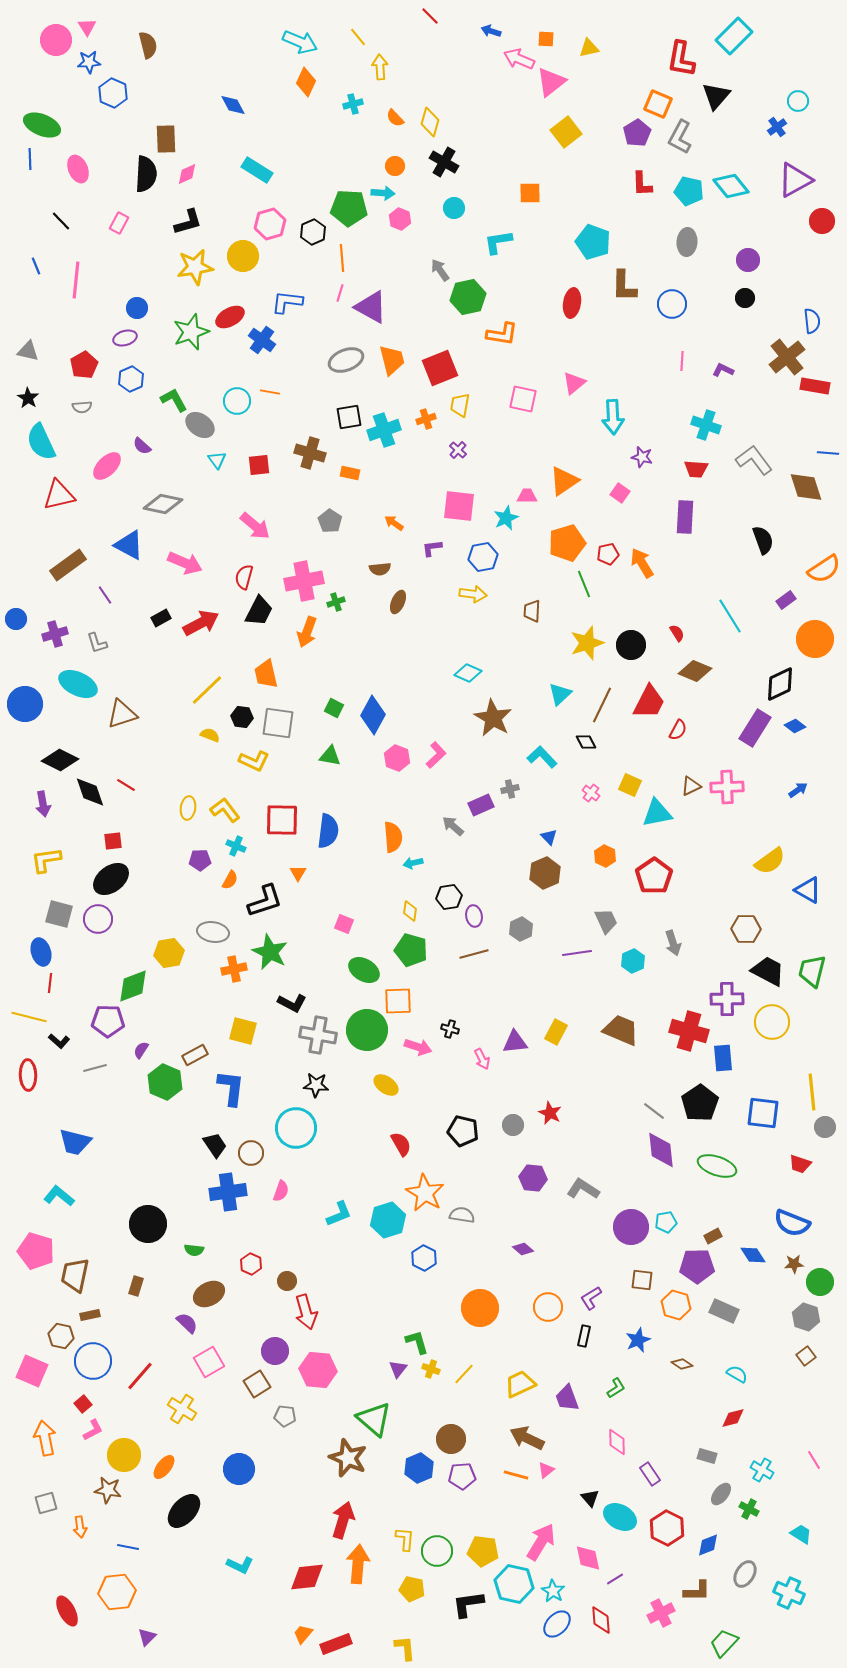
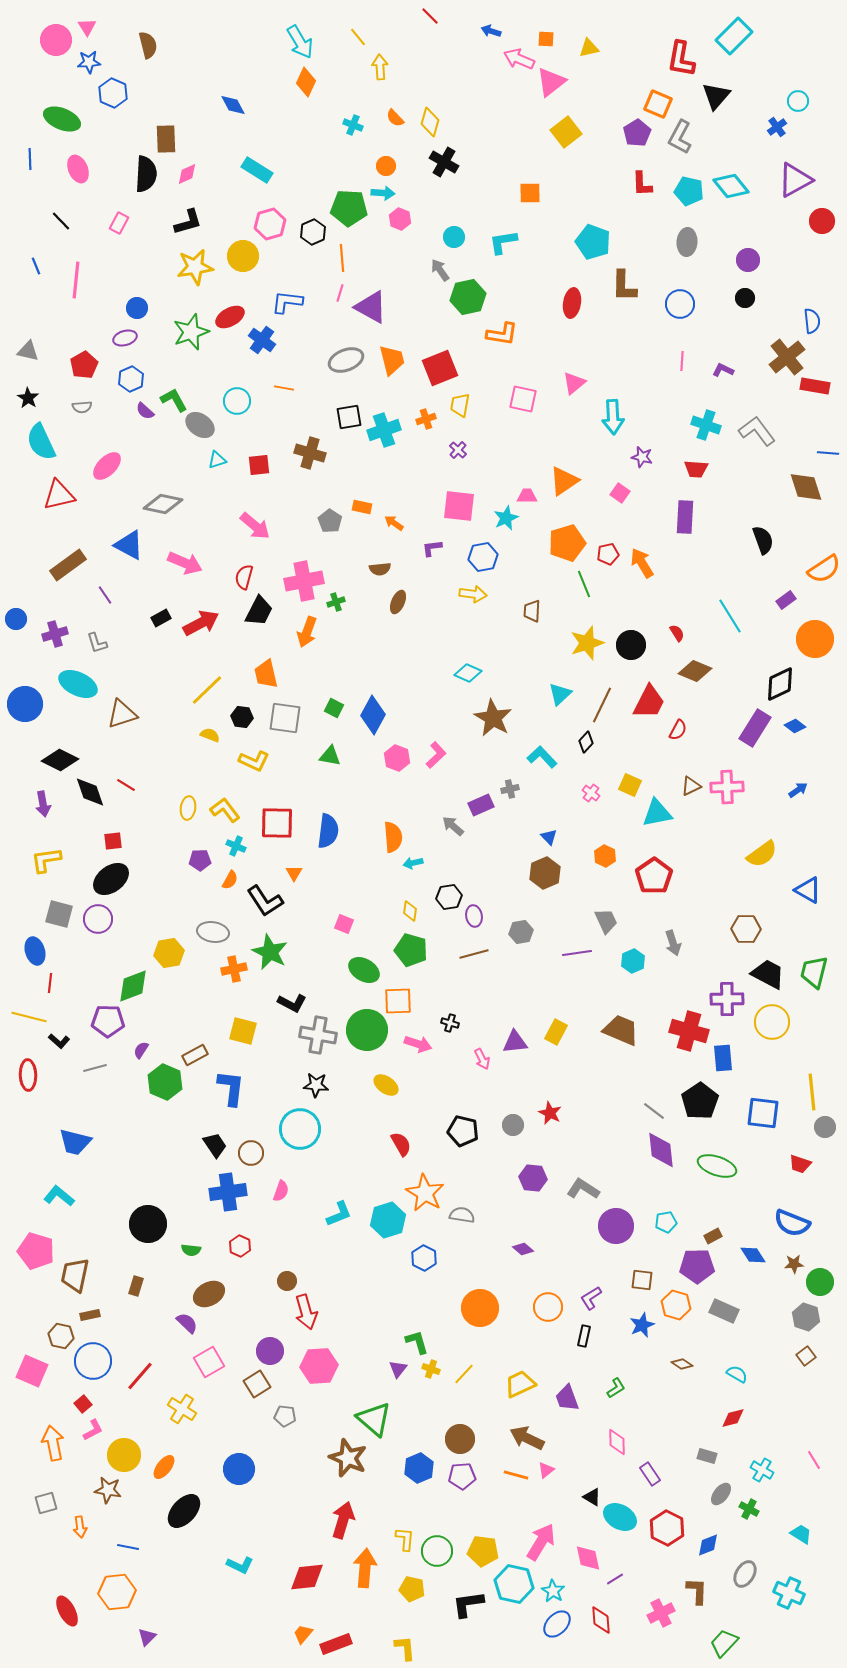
cyan arrow at (300, 42): rotated 36 degrees clockwise
cyan cross at (353, 104): moved 21 px down; rotated 36 degrees clockwise
green ellipse at (42, 125): moved 20 px right, 6 px up
orange circle at (395, 166): moved 9 px left
cyan circle at (454, 208): moved 29 px down
cyan L-shape at (498, 242): moved 5 px right
blue circle at (672, 304): moved 8 px right
orange line at (270, 392): moved 14 px right, 4 px up
purple semicircle at (142, 446): moved 3 px right, 35 px up
cyan triangle at (217, 460): rotated 48 degrees clockwise
gray L-shape at (754, 460): moved 3 px right, 29 px up
orange rectangle at (350, 473): moved 12 px right, 34 px down
gray square at (278, 723): moved 7 px right, 5 px up
black diamond at (586, 742): rotated 70 degrees clockwise
red square at (282, 820): moved 5 px left, 3 px down
yellow semicircle at (770, 861): moved 8 px left, 7 px up
orange triangle at (298, 873): moved 4 px left
black L-shape at (265, 901): rotated 75 degrees clockwise
gray hexagon at (521, 929): moved 3 px down; rotated 15 degrees clockwise
blue ellipse at (41, 952): moved 6 px left, 1 px up
black trapezoid at (768, 971): moved 3 px down
green trapezoid at (812, 971): moved 2 px right, 1 px down
black cross at (450, 1029): moved 6 px up
pink arrow at (418, 1047): moved 3 px up
black pentagon at (700, 1103): moved 2 px up
cyan circle at (296, 1128): moved 4 px right, 1 px down
purple circle at (631, 1227): moved 15 px left, 1 px up
green semicircle at (194, 1250): moved 3 px left
red hexagon at (251, 1264): moved 11 px left, 18 px up
blue star at (638, 1340): moved 4 px right, 15 px up
purple circle at (275, 1351): moved 5 px left
pink hexagon at (318, 1370): moved 1 px right, 4 px up; rotated 9 degrees counterclockwise
orange arrow at (45, 1438): moved 8 px right, 5 px down
brown circle at (451, 1439): moved 9 px right
black triangle at (590, 1498): moved 2 px right, 1 px up; rotated 18 degrees counterclockwise
orange arrow at (358, 1564): moved 7 px right, 4 px down
brown L-shape at (697, 1591): rotated 88 degrees counterclockwise
